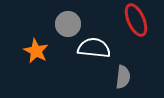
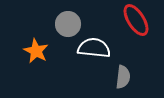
red ellipse: rotated 8 degrees counterclockwise
